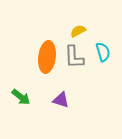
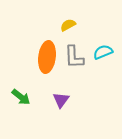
yellow semicircle: moved 10 px left, 6 px up
cyan semicircle: rotated 96 degrees counterclockwise
purple triangle: rotated 48 degrees clockwise
